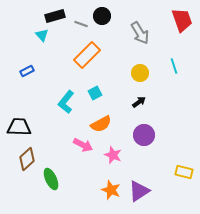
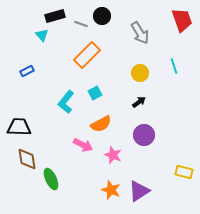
brown diamond: rotated 55 degrees counterclockwise
